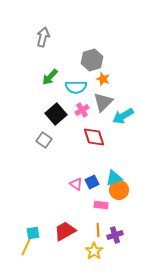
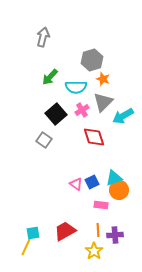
purple cross: rotated 14 degrees clockwise
